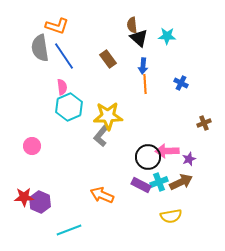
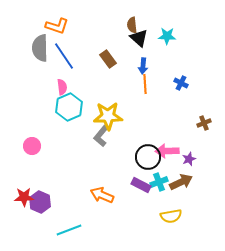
gray semicircle: rotated 8 degrees clockwise
